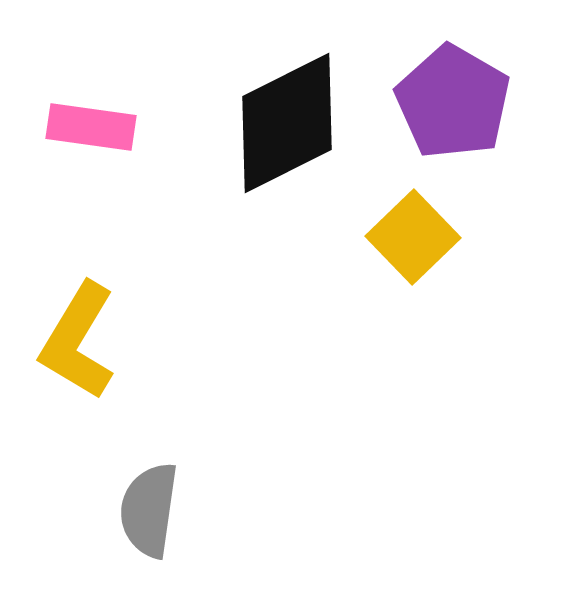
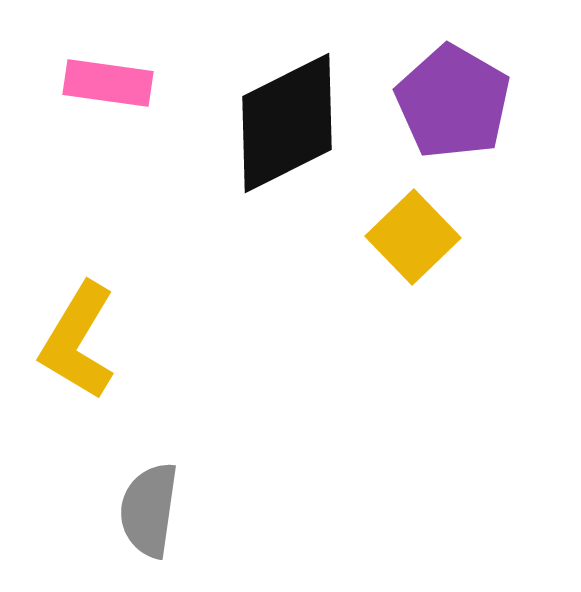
pink rectangle: moved 17 px right, 44 px up
